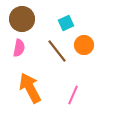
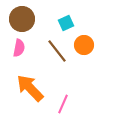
orange arrow: rotated 16 degrees counterclockwise
pink line: moved 10 px left, 9 px down
